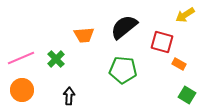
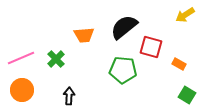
red square: moved 11 px left, 5 px down
